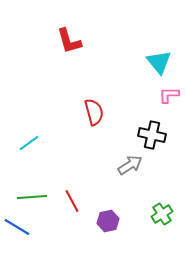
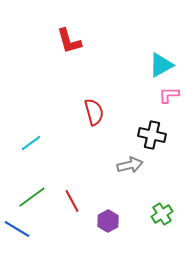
cyan triangle: moved 2 px right, 3 px down; rotated 40 degrees clockwise
cyan line: moved 2 px right
gray arrow: rotated 20 degrees clockwise
green line: rotated 32 degrees counterclockwise
purple hexagon: rotated 15 degrees counterclockwise
blue line: moved 2 px down
